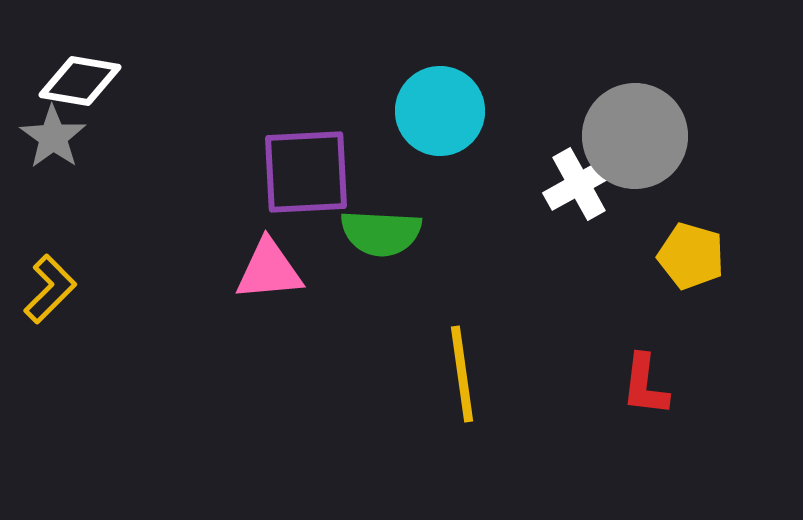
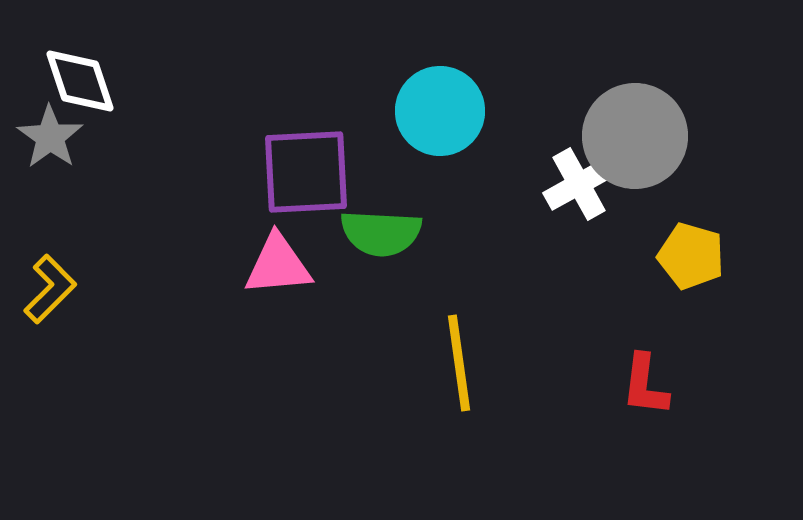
white diamond: rotated 62 degrees clockwise
gray star: moved 3 px left
pink triangle: moved 9 px right, 5 px up
yellow line: moved 3 px left, 11 px up
